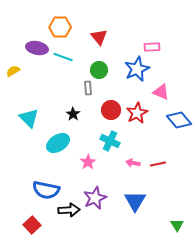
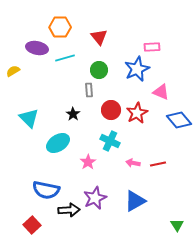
cyan line: moved 2 px right, 1 px down; rotated 36 degrees counterclockwise
gray rectangle: moved 1 px right, 2 px down
blue triangle: rotated 30 degrees clockwise
